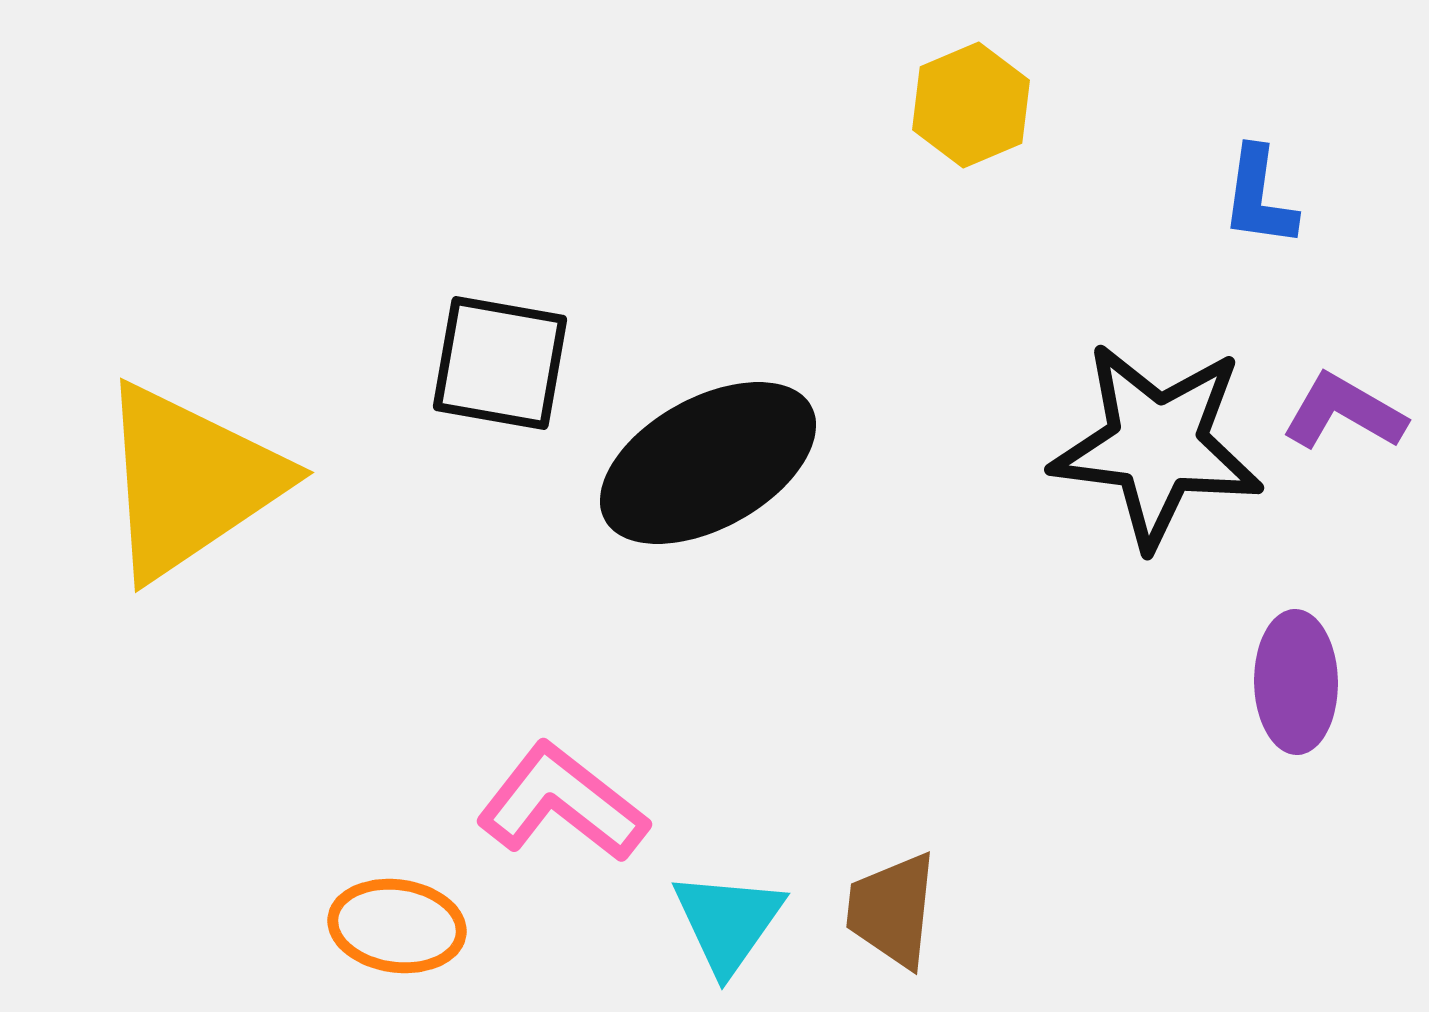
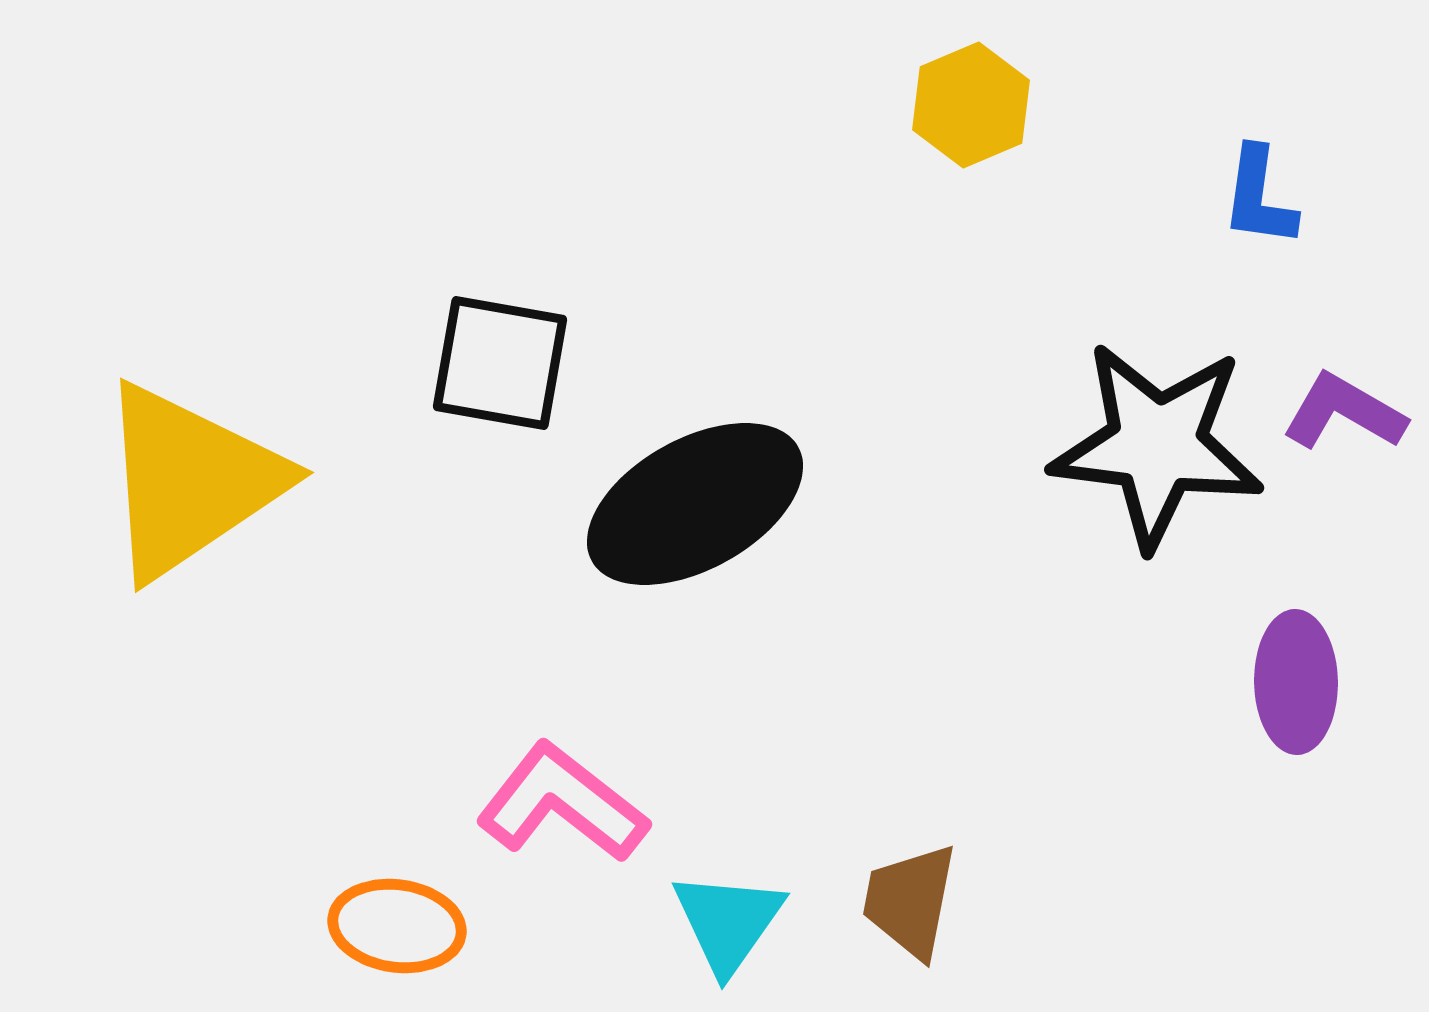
black ellipse: moved 13 px left, 41 px down
brown trapezoid: moved 18 px right, 9 px up; rotated 5 degrees clockwise
